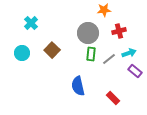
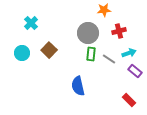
brown square: moved 3 px left
gray line: rotated 72 degrees clockwise
red rectangle: moved 16 px right, 2 px down
